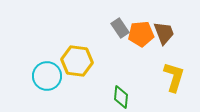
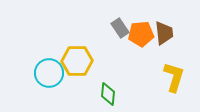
brown trapezoid: rotated 15 degrees clockwise
yellow hexagon: rotated 8 degrees counterclockwise
cyan circle: moved 2 px right, 3 px up
green diamond: moved 13 px left, 3 px up
